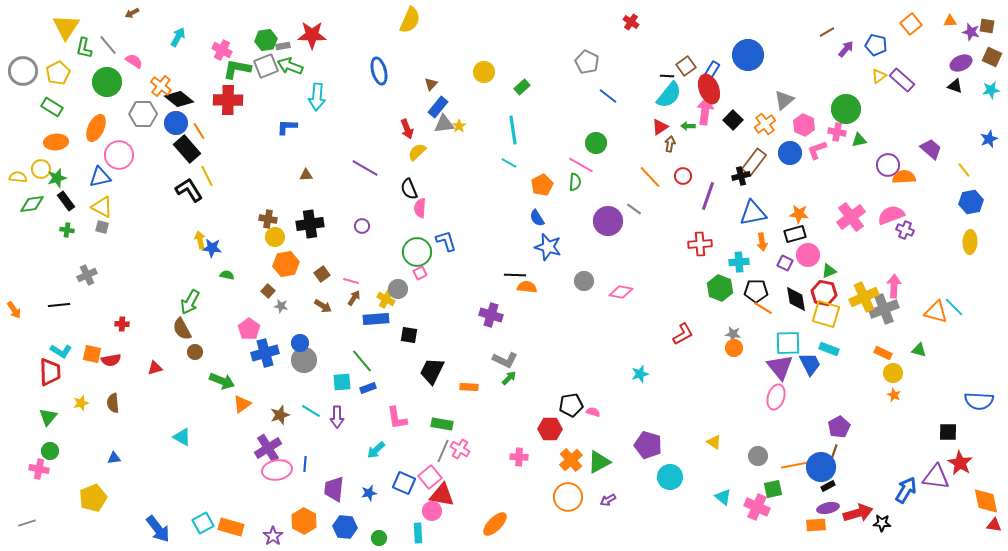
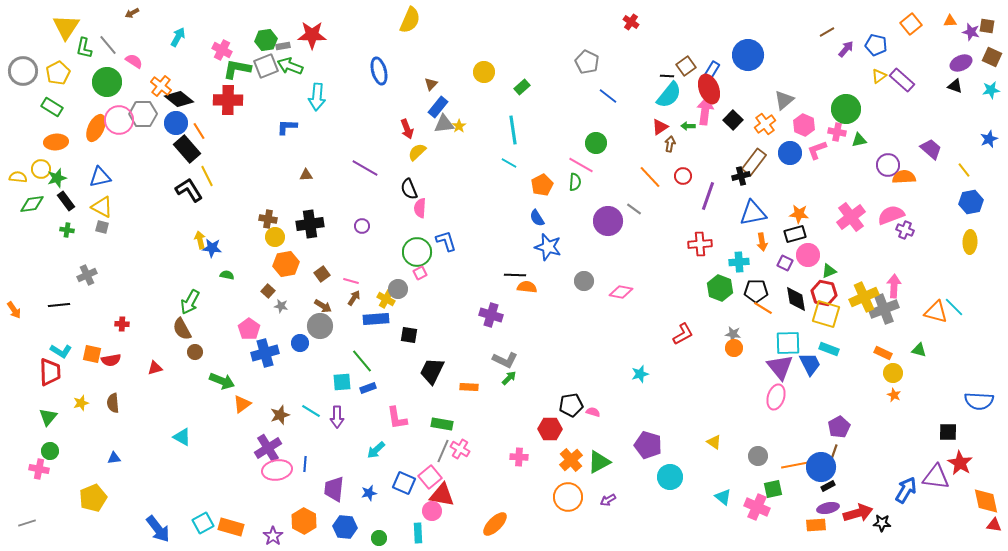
pink circle at (119, 155): moved 35 px up
gray circle at (304, 360): moved 16 px right, 34 px up
